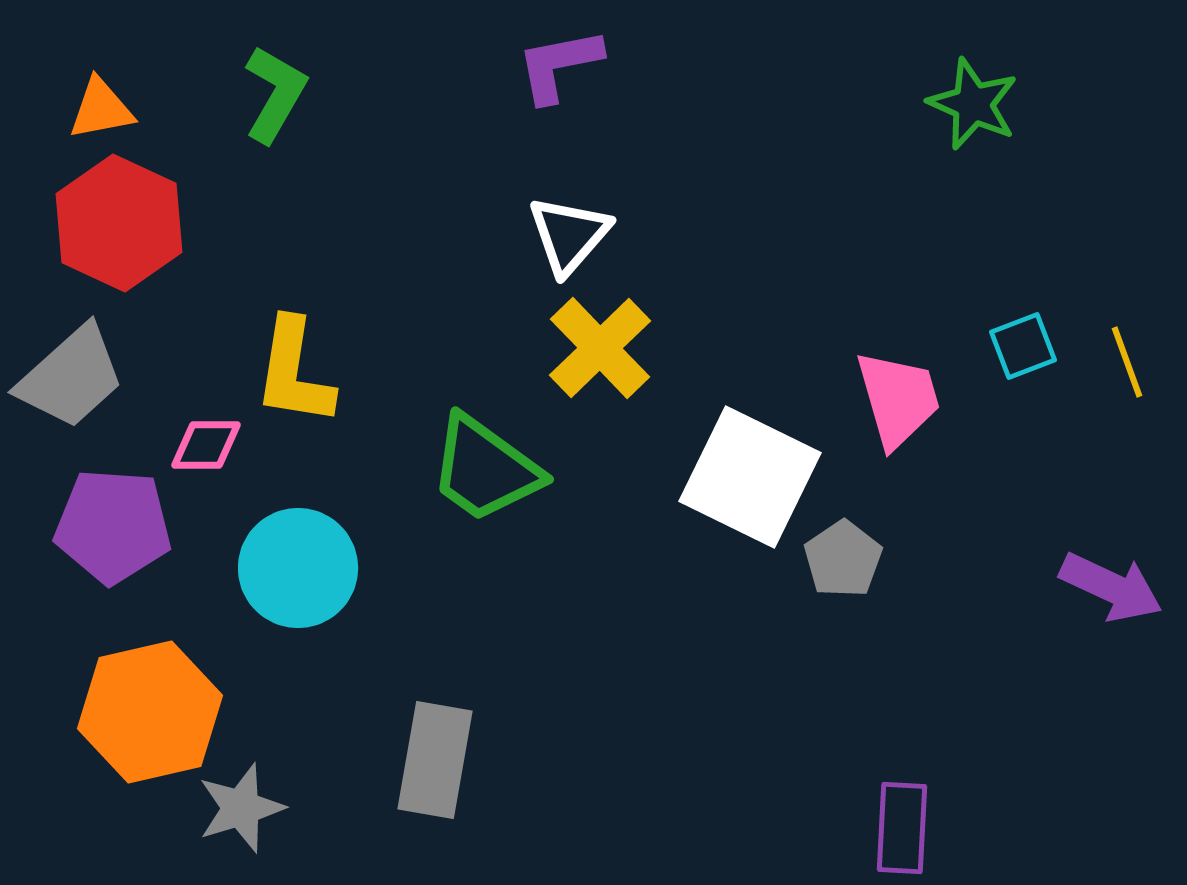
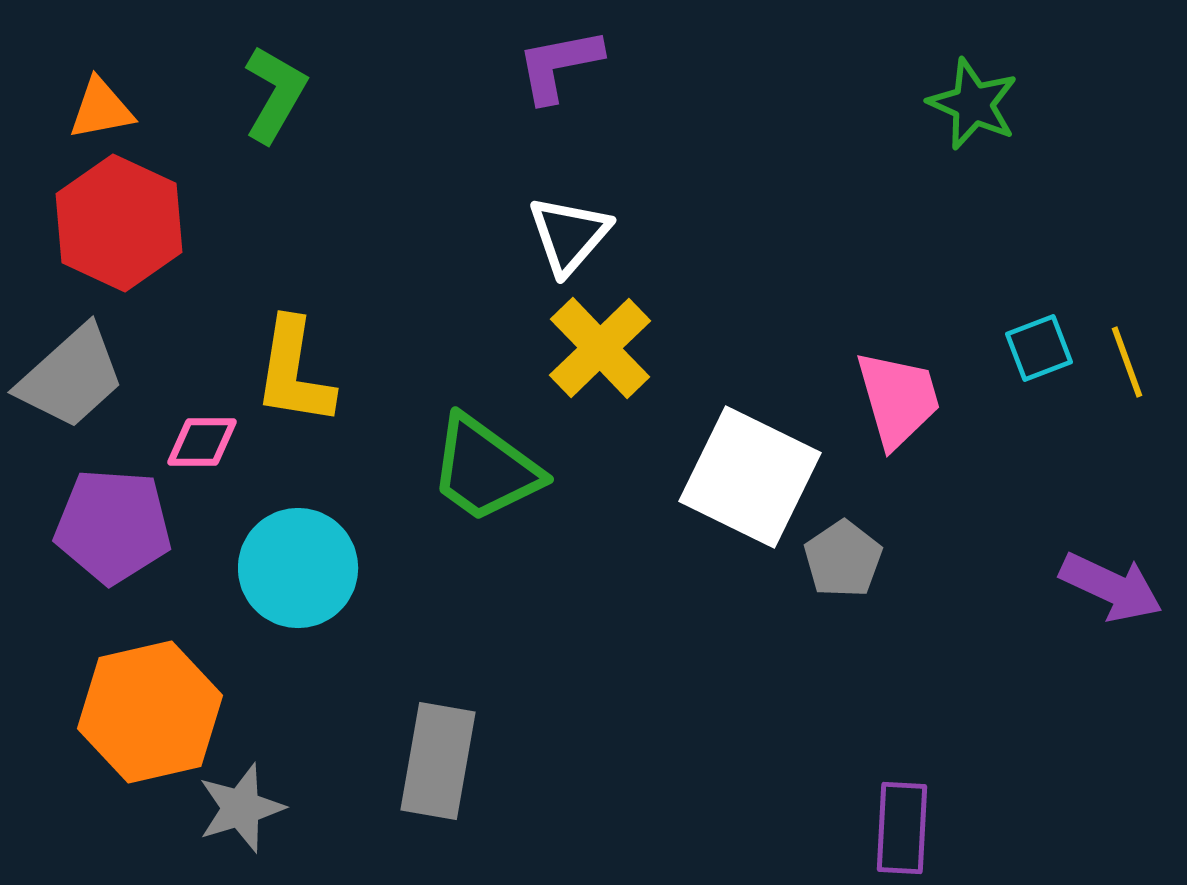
cyan square: moved 16 px right, 2 px down
pink diamond: moved 4 px left, 3 px up
gray rectangle: moved 3 px right, 1 px down
